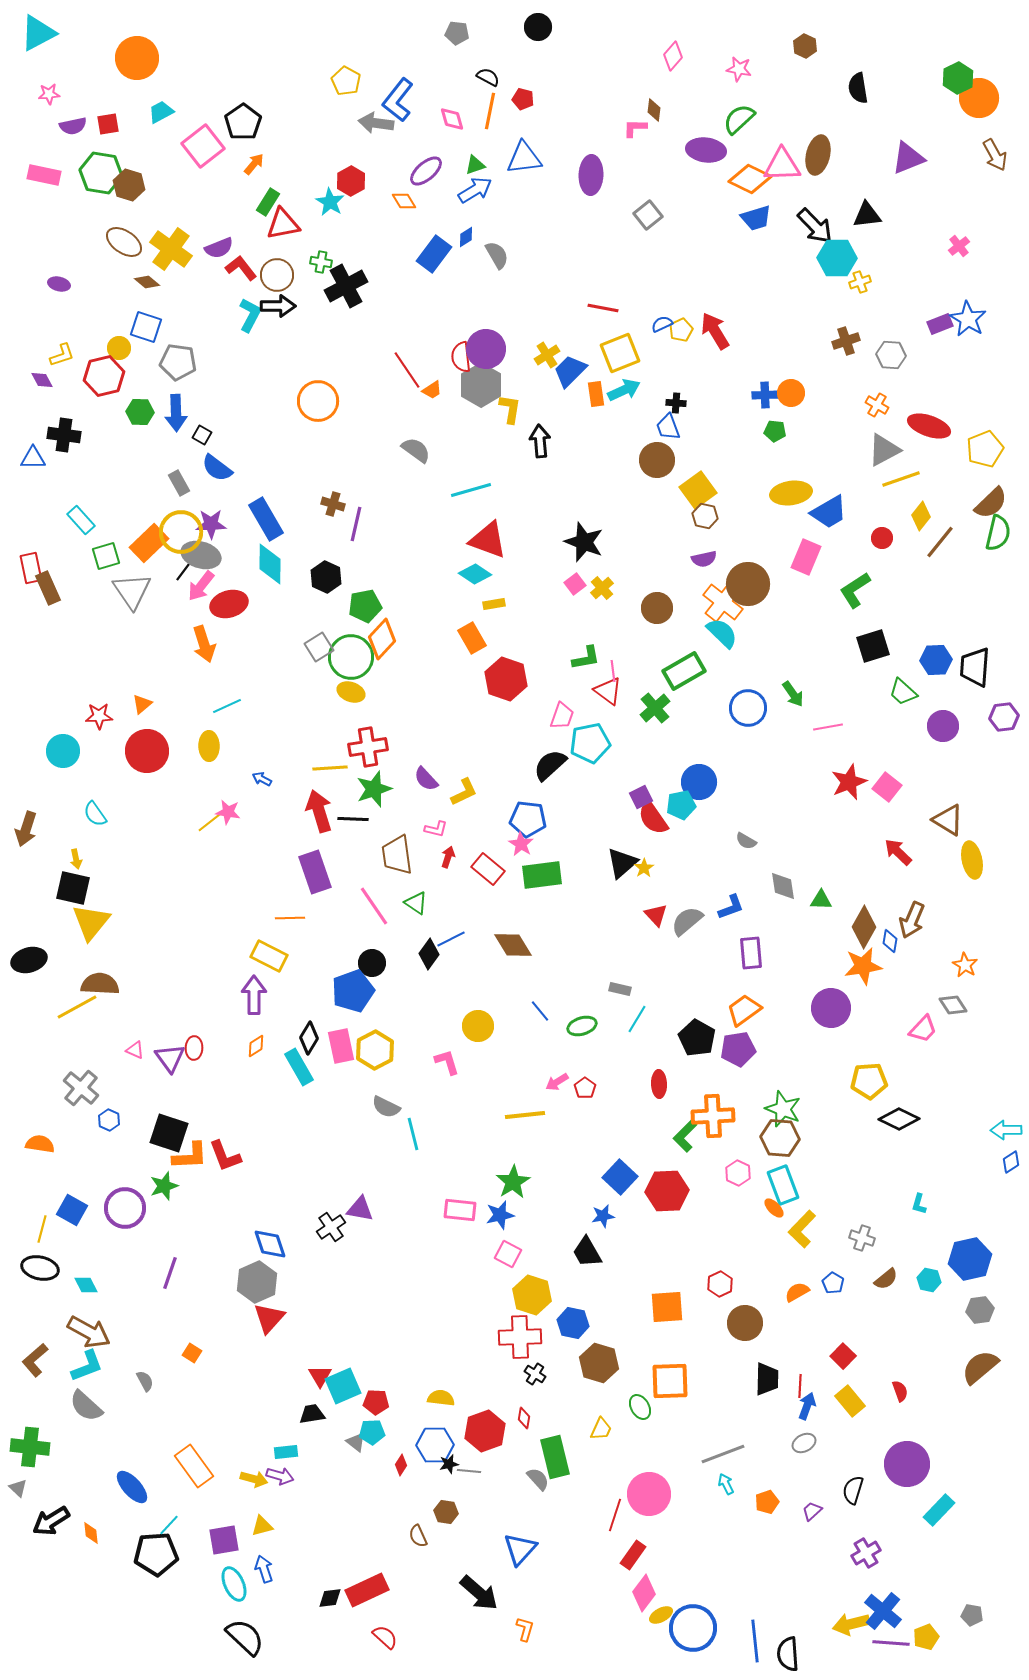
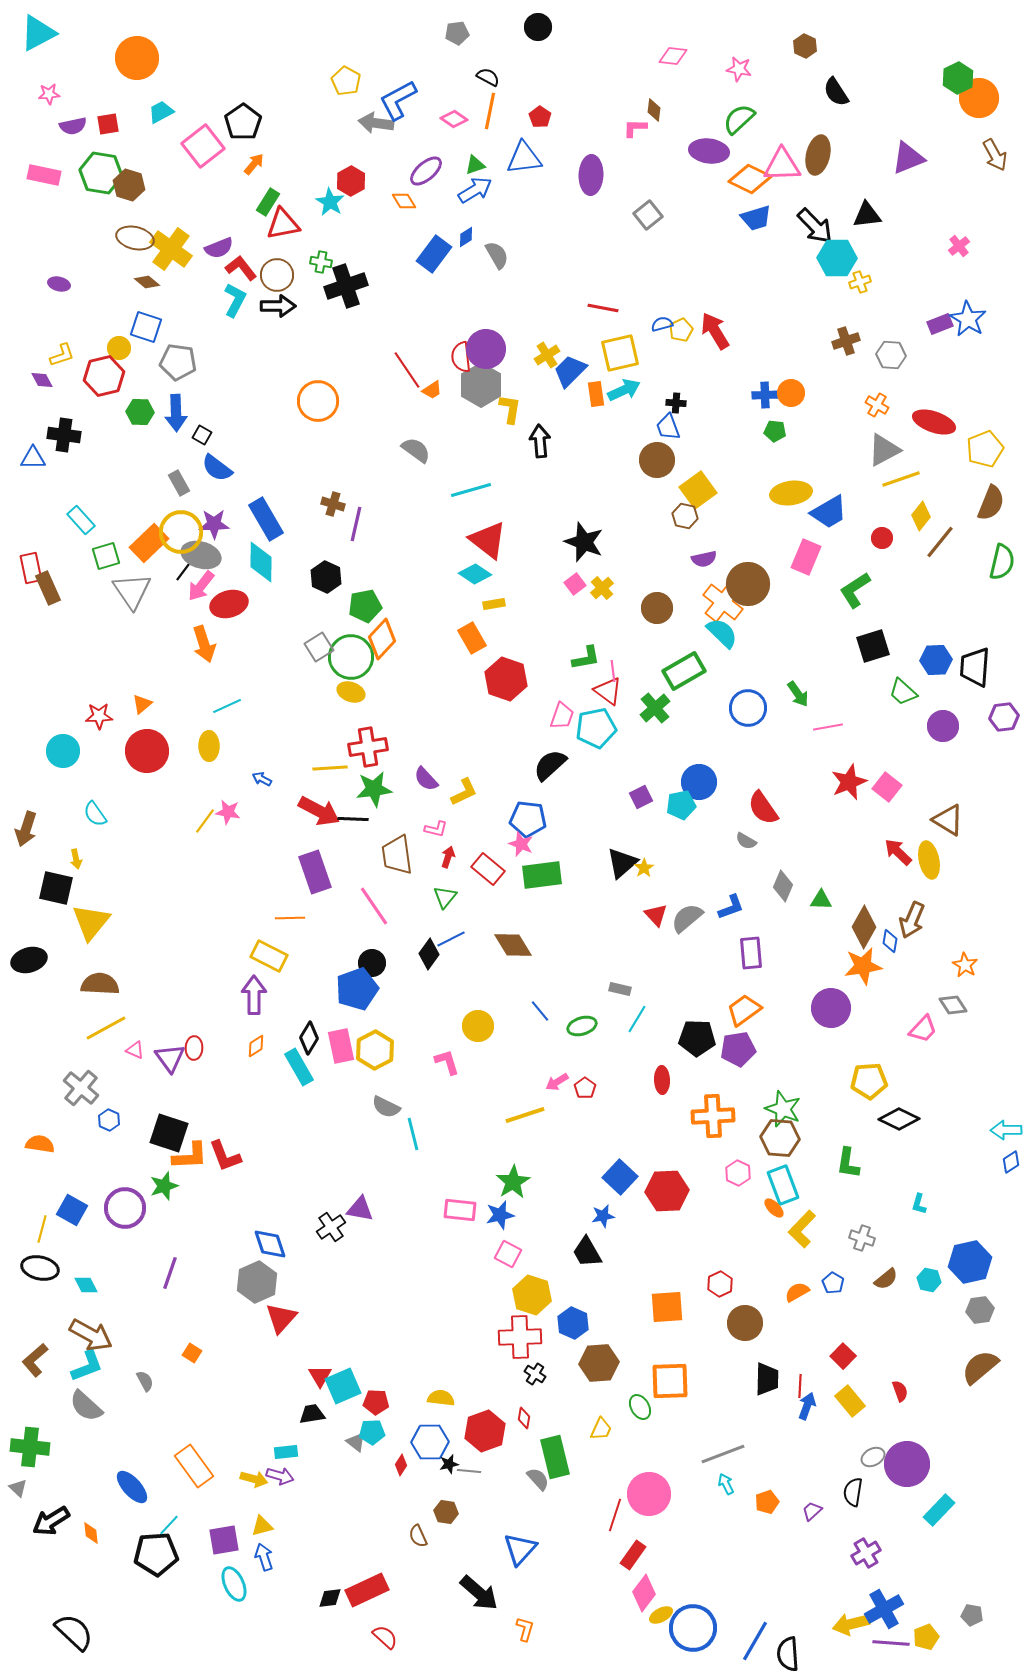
gray pentagon at (457, 33): rotated 15 degrees counterclockwise
pink diamond at (673, 56): rotated 56 degrees clockwise
black semicircle at (858, 88): moved 22 px left, 4 px down; rotated 24 degrees counterclockwise
red pentagon at (523, 99): moved 17 px right, 18 px down; rotated 20 degrees clockwise
blue L-shape at (398, 100): rotated 24 degrees clockwise
pink diamond at (452, 119): moved 2 px right; rotated 40 degrees counterclockwise
purple ellipse at (706, 150): moved 3 px right, 1 px down
brown ellipse at (124, 242): moved 11 px right, 4 px up; rotated 21 degrees counterclockwise
black cross at (346, 286): rotated 9 degrees clockwise
cyan L-shape at (250, 315): moved 15 px left, 15 px up
blue semicircle at (662, 324): rotated 10 degrees clockwise
yellow square at (620, 353): rotated 9 degrees clockwise
red ellipse at (929, 426): moved 5 px right, 4 px up
brown semicircle at (991, 503): rotated 24 degrees counterclockwise
brown hexagon at (705, 516): moved 20 px left
purple star at (211, 524): moved 3 px right
green semicircle at (998, 533): moved 4 px right, 29 px down
red triangle at (488, 540): rotated 18 degrees clockwise
cyan diamond at (270, 564): moved 9 px left, 2 px up
green arrow at (793, 694): moved 5 px right
cyan pentagon at (590, 743): moved 6 px right, 15 px up
green star at (374, 789): rotated 12 degrees clockwise
red arrow at (319, 811): rotated 135 degrees clockwise
red semicircle at (653, 818): moved 110 px right, 10 px up
yellow line at (210, 822): moved 5 px left, 1 px up; rotated 16 degrees counterclockwise
pink star at (521, 844): rotated 10 degrees counterclockwise
yellow ellipse at (972, 860): moved 43 px left
gray diamond at (783, 886): rotated 32 degrees clockwise
black square at (73, 888): moved 17 px left
green triangle at (416, 903): moved 29 px right, 6 px up; rotated 35 degrees clockwise
gray semicircle at (687, 921): moved 3 px up
blue pentagon at (353, 991): moved 4 px right, 2 px up
yellow line at (77, 1007): moved 29 px right, 21 px down
black pentagon at (697, 1038): rotated 27 degrees counterclockwise
red ellipse at (659, 1084): moved 3 px right, 4 px up
yellow line at (525, 1115): rotated 12 degrees counterclockwise
green L-shape at (685, 1136): moved 163 px right, 27 px down; rotated 36 degrees counterclockwise
blue hexagon at (970, 1259): moved 3 px down
red triangle at (269, 1318): moved 12 px right
blue hexagon at (573, 1323): rotated 12 degrees clockwise
brown arrow at (89, 1332): moved 2 px right, 3 px down
brown hexagon at (599, 1363): rotated 21 degrees counterclockwise
gray ellipse at (804, 1443): moved 69 px right, 14 px down
blue hexagon at (435, 1445): moved 5 px left, 3 px up
black semicircle at (853, 1490): moved 2 px down; rotated 8 degrees counterclockwise
blue arrow at (264, 1569): moved 12 px up
blue cross at (883, 1611): moved 1 px right, 2 px up; rotated 21 degrees clockwise
black semicircle at (245, 1637): moved 171 px left, 5 px up
blue line at (755, 1641): rotated 36 degrees clockwise
